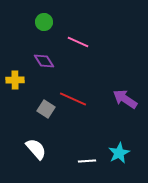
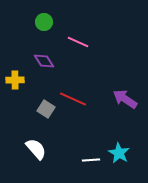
cyan star: rotated 15 degrees counterclockwise
white line: moved 4 px right, 1 px up
